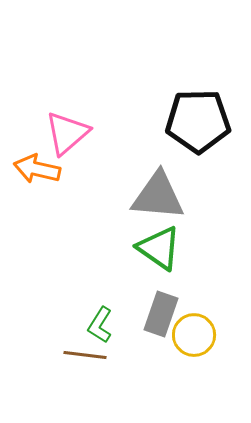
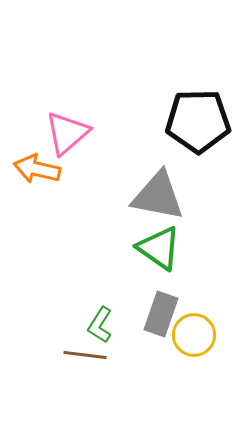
gray triangle: rotated 6 degrees clockwise
